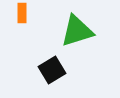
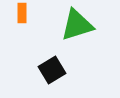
green triangle: moved 6 px up
